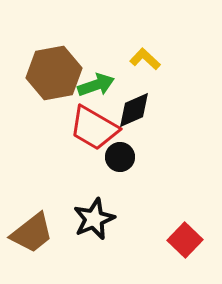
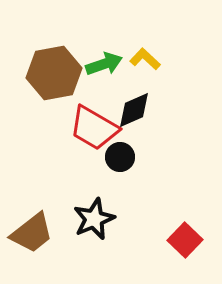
green arrow: moved 8 px right, 21 px up
